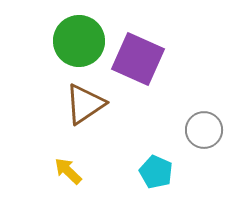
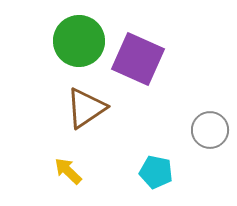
brown triangle: moved 1 px right, 4 px down
gray circle: moved 6 px right
cyan pentagon: rotated 12 degrees counterclockwise
